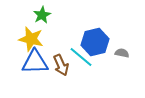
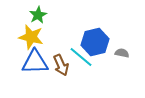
green star: moved 4 px left
yellow star: moved 2 px up
